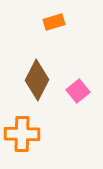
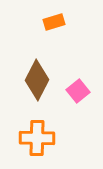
orange cross: moved 15 px right, 4 px down
